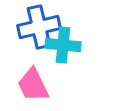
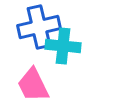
cyan cross: moved 1 px down
